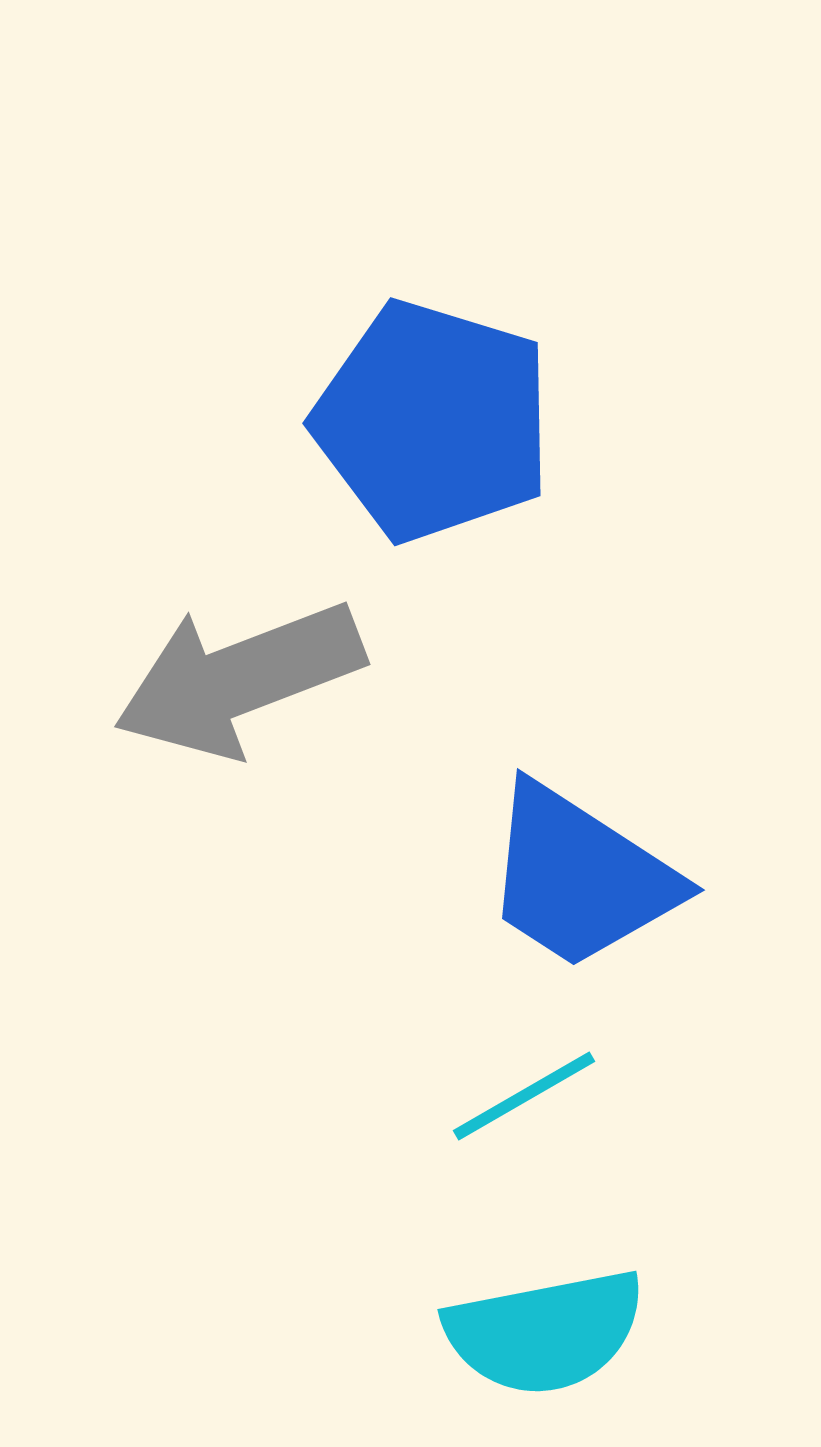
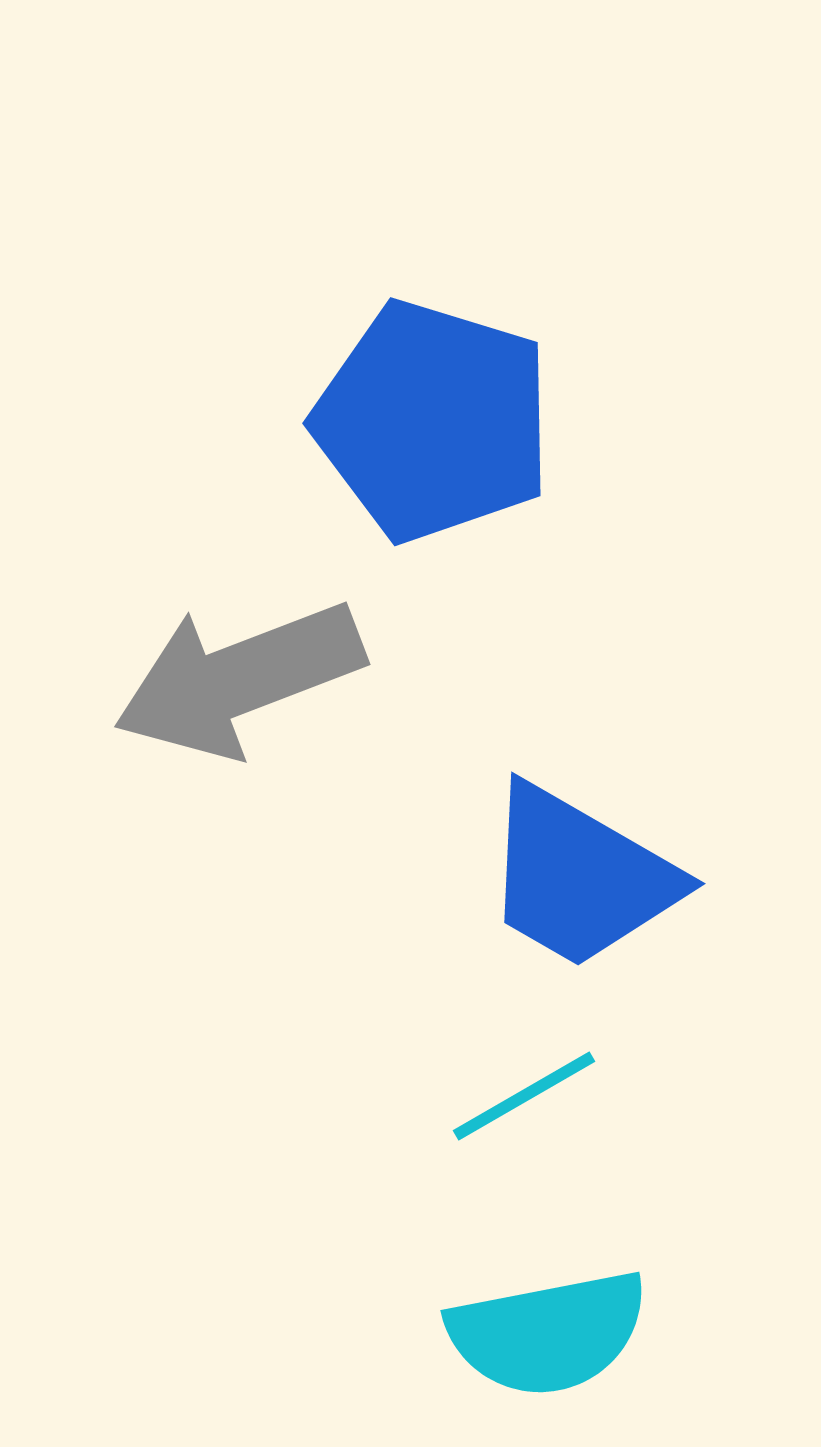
blue trapezoid: rotated 3 degrees counterclockwise
cyan semicircle: moved 3 px right, 1 px down
